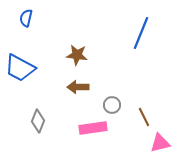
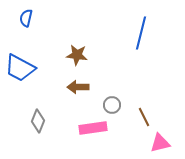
blue line: rotated 8 degrees counterclockwise
